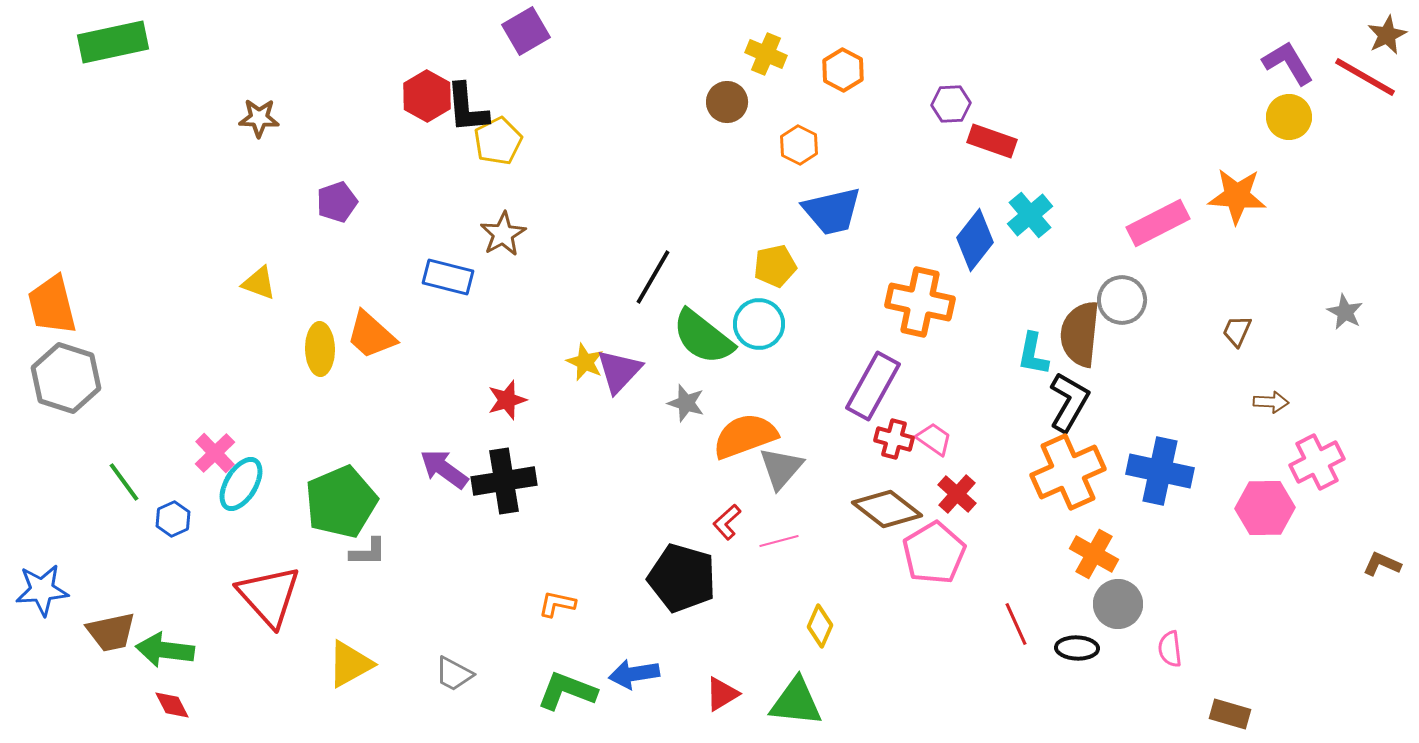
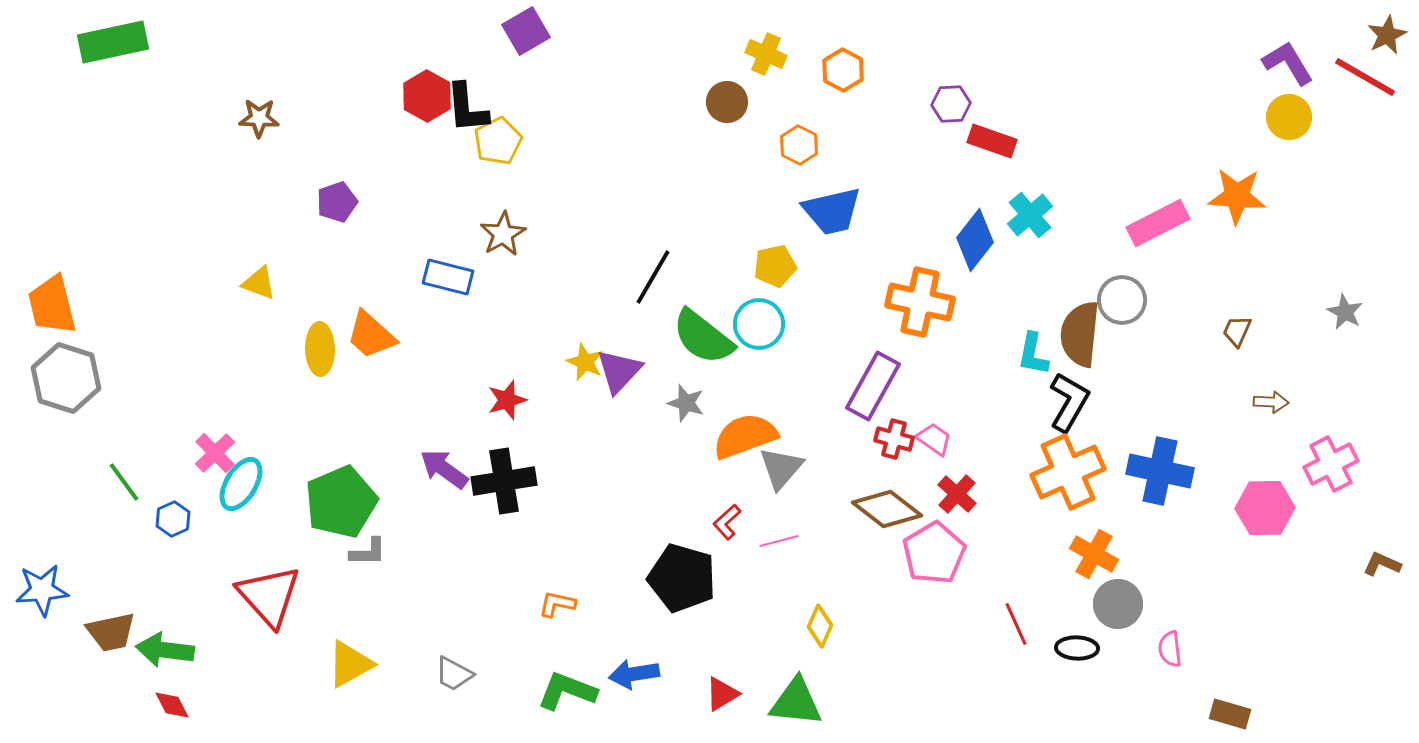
pink cross at (1317, 462): moved 14 px right, 2 px down
